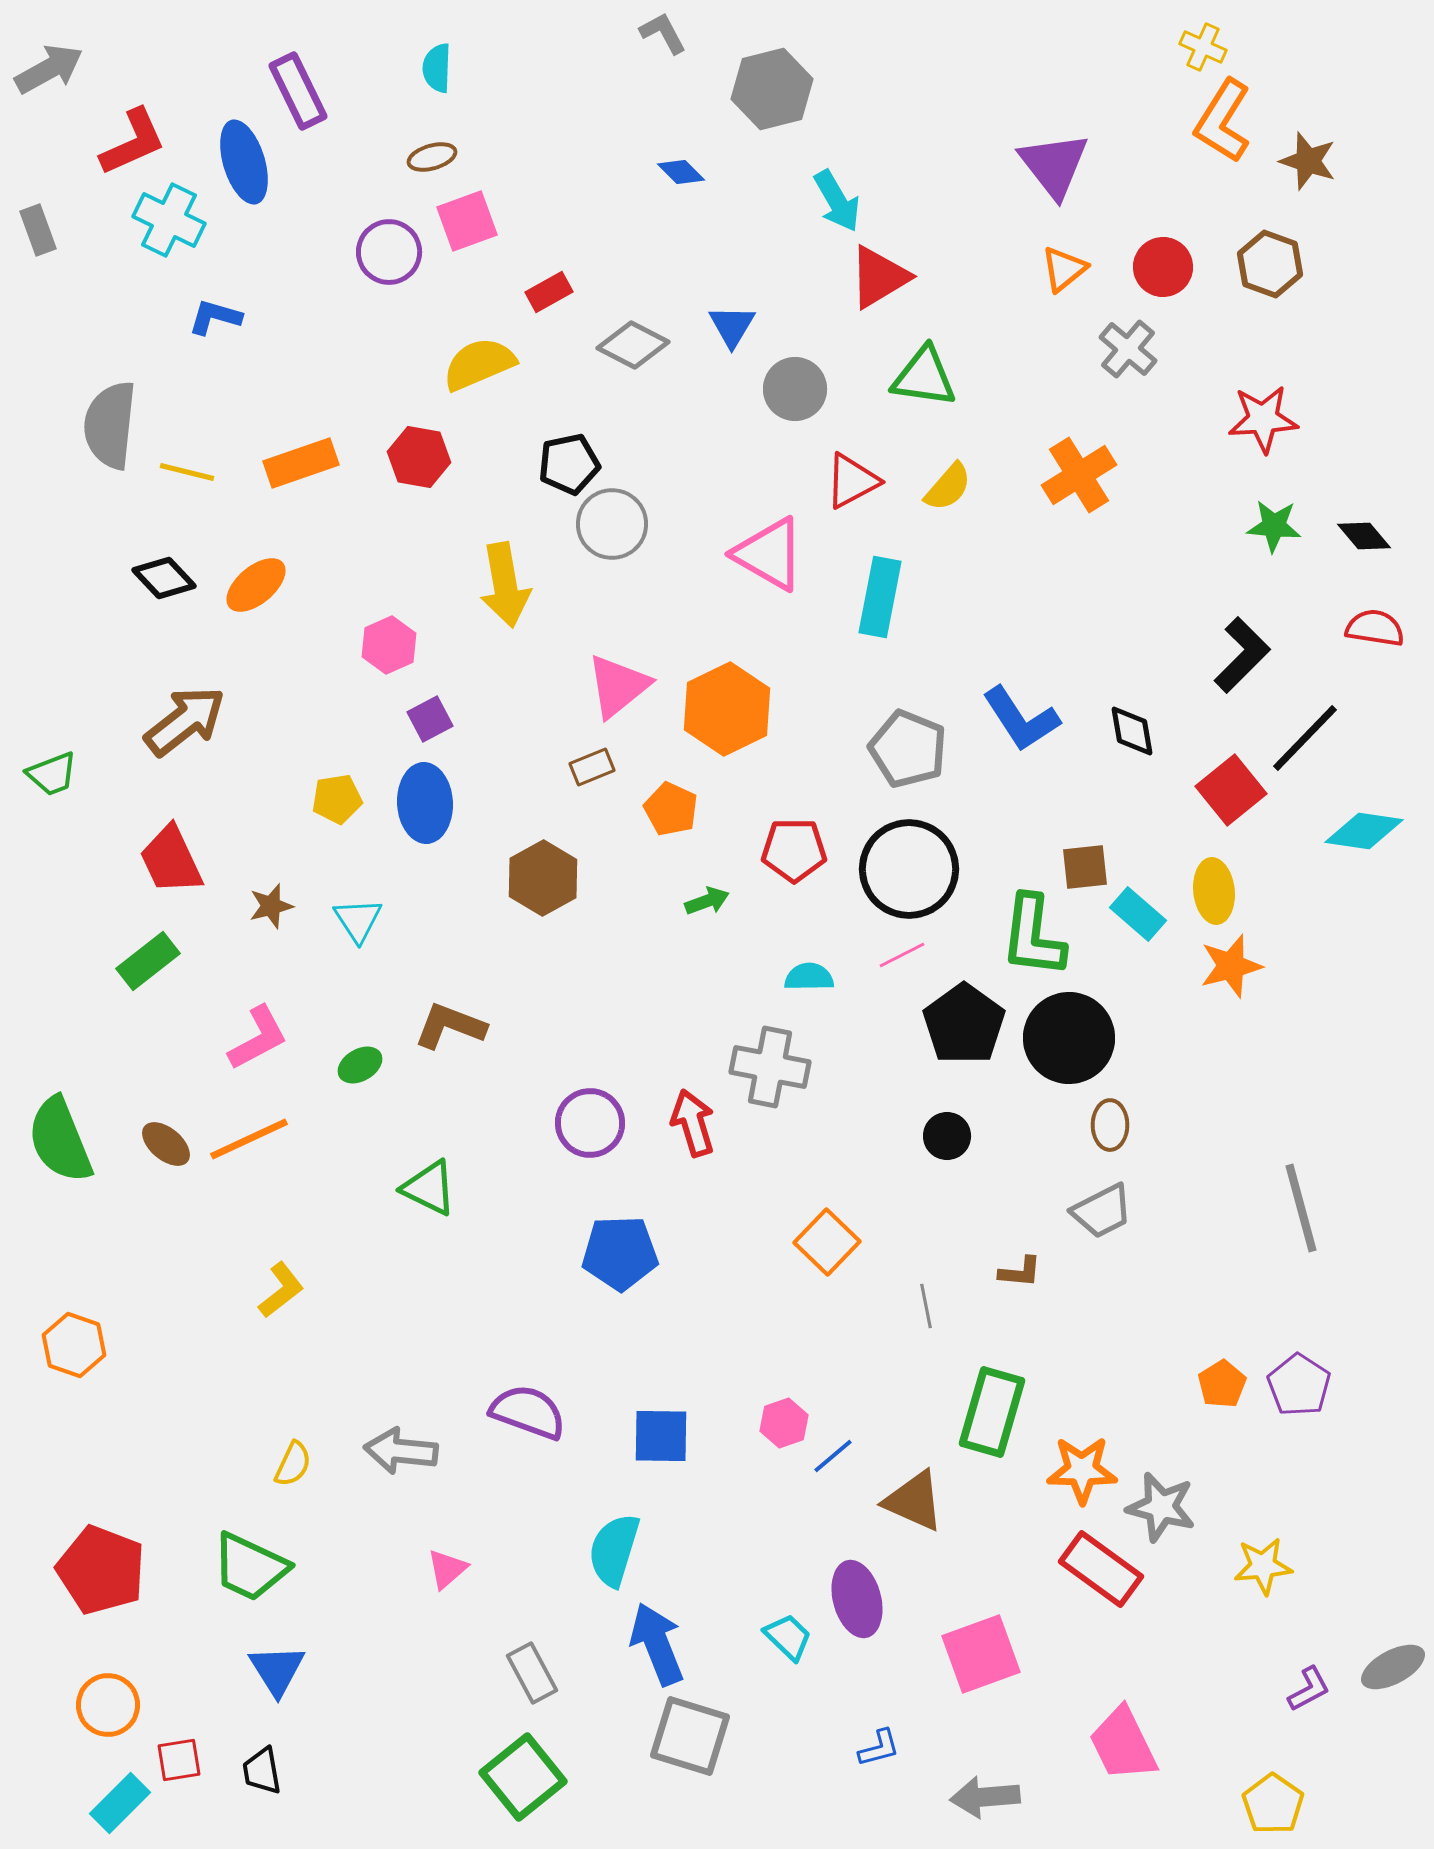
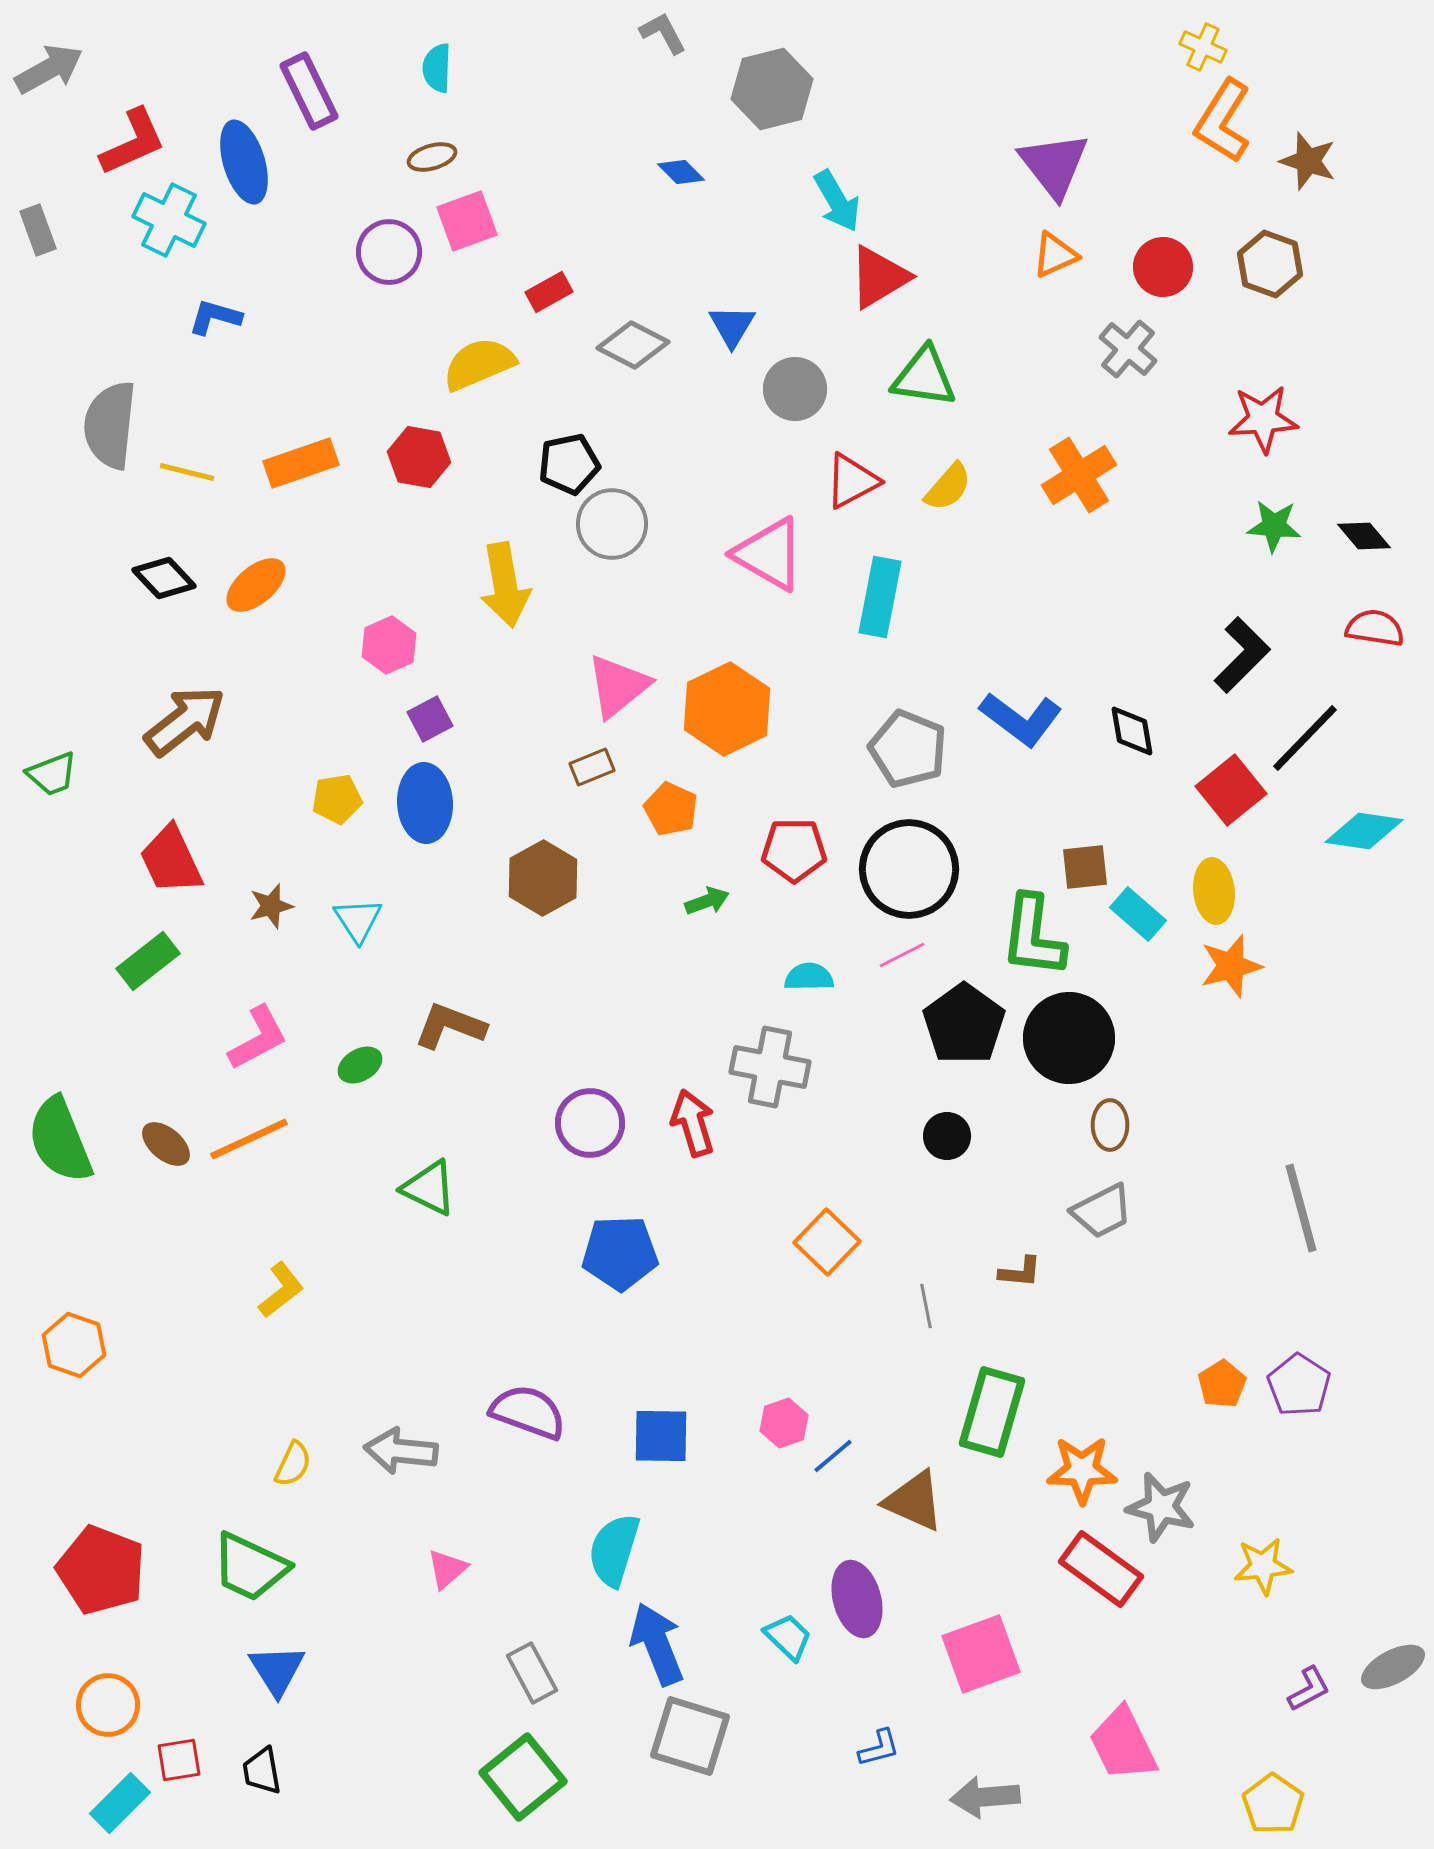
purple rectangle at (298, 91): moved 11 px right
orange triangle at (1064, 269): moved 9 px left, 14 px up; rotated 15 degrees clockwise
blue L-shape at (1021, 719): rotated 20 degrees counterclockwise
